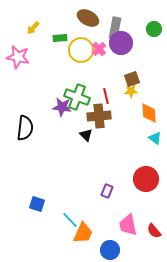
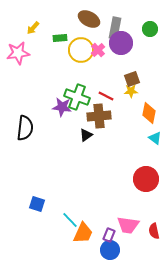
brown ellipse: moved 1 px right, 1 px down
green circle: moved 4 px left
pink cross: moved 1 px left, 1 px down
pink star: moved 4 px up; rotated 20 degrees counterclockwise
red line: rotated 49 degrees counterclockwise
orange diamond: rotated 15 degrees clockwise
black triangle: rotated 40 degrees clockwise
purple rectangle: moved 2 px right, 44 px down
pink trapezoid: rotated 70 degrees counterclockwise
red semicircle: rotated 28 degrees clockwise
